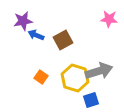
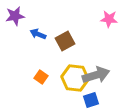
purple star: moved 8 px left, 5 px up
blue arrow: moved 2 px right, 1 px up
brown square: moved 2 px right, 1 px down
gray arrow: moved 3 px left, 4 px down
yellow hexagon: rotated 12 degrees counterclockwise
